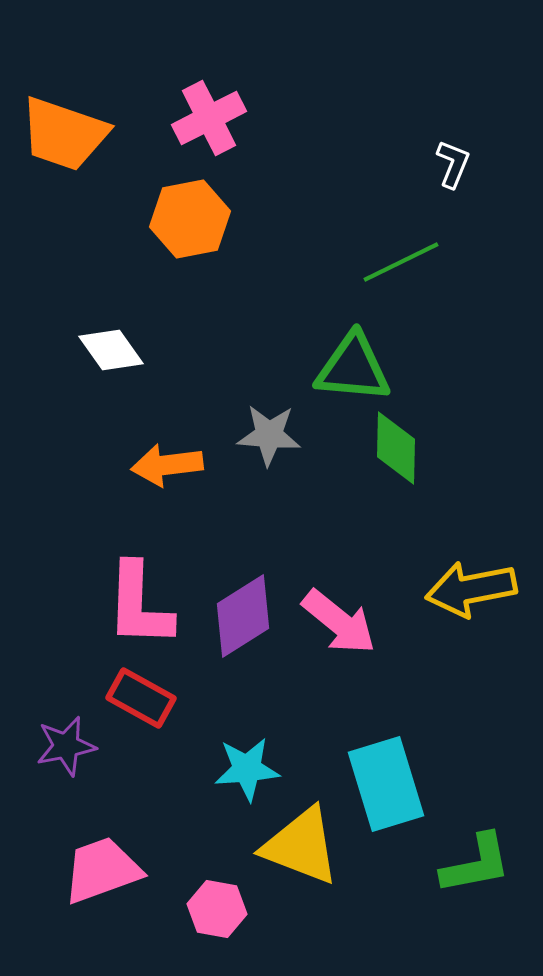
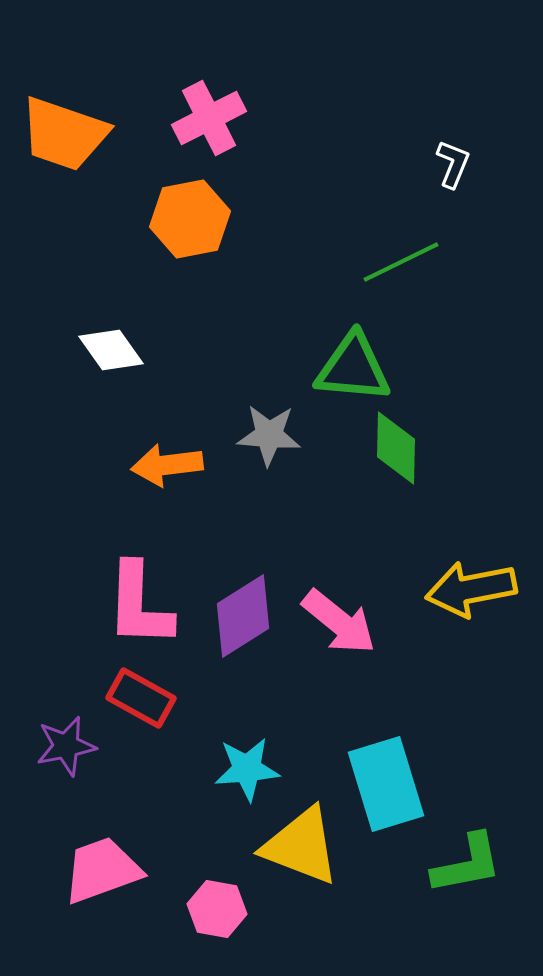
green L-shape: moved 9 px left
